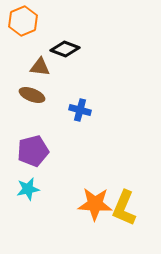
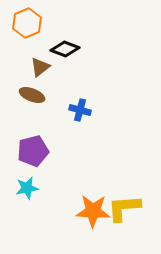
orange hexagon: moved 4 px right, 2 px down
brown triangle: rotated 45 degrees counterclockwise
cyan star: moved 1 px left, 1 px up
orange star: moved 2 px left, 7 px down
yellow L-shape: rotated 63 degrees clockwise
